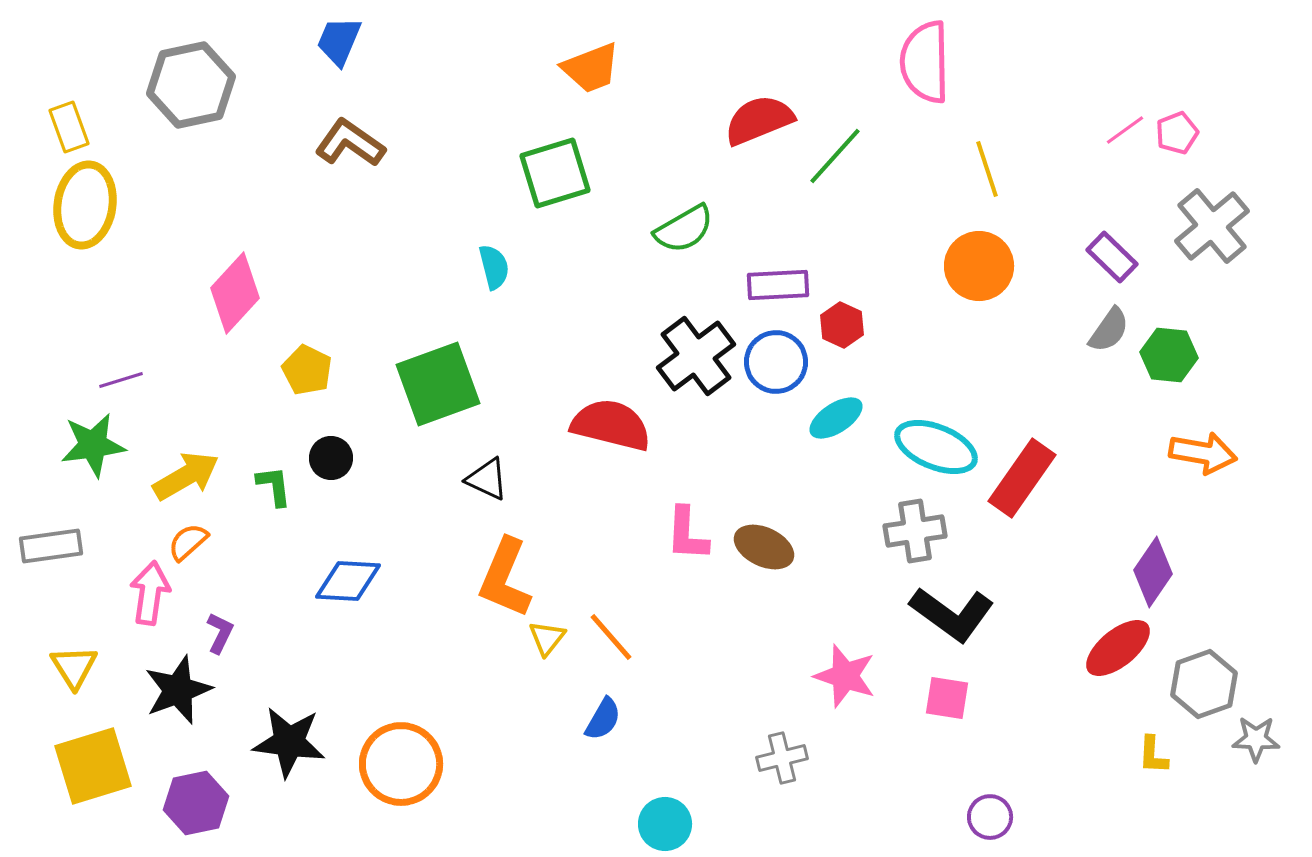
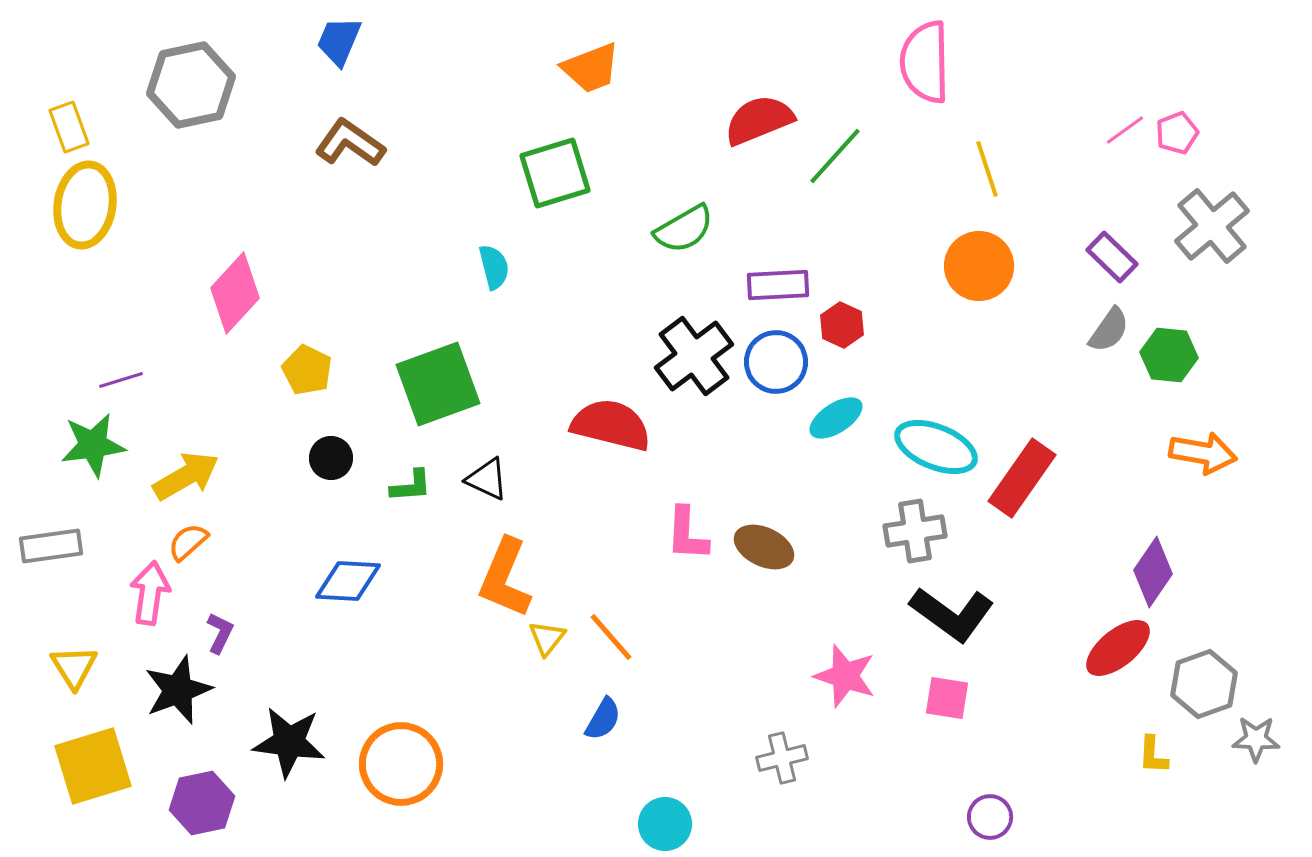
black cross at (696, 356): moved 2 px left
green L-shape at (274, 486): moved 137 px right; rotated 93 degrees clockwise
purple hexagon at (196, 803): moved 6 px right
